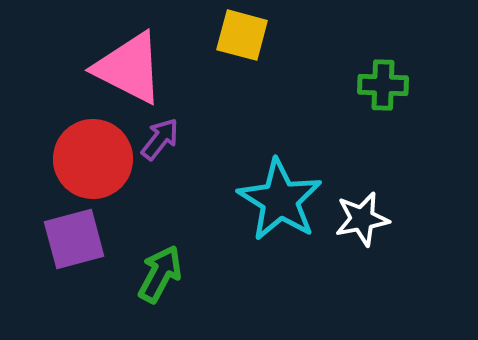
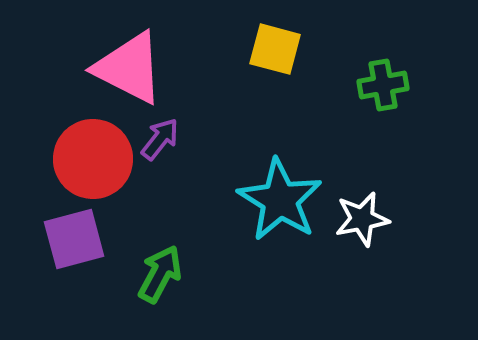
yellow square: moved 33 px right, 14 px down
green cross: rotated 12 degrees counterclockwise
